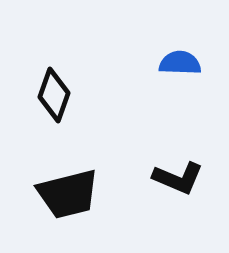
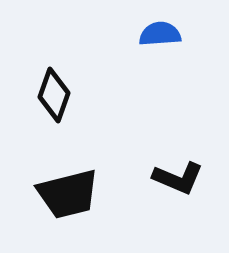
blue semicircle: moved 20 px left, 29 px up; rotated 6 degrees counterclockwise
